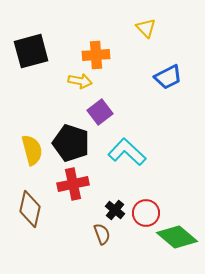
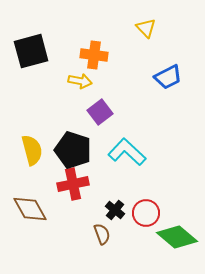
orange cross: moved 2 px left; rotated 12 degrees clockwise
black pentagon: moved 2 px right, 7 px down
brown diamond: rotated 42 degrees counterclockwise
